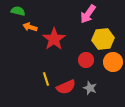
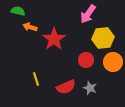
yellow hexagon: moved 1 px up
yellow line: moved 10 px left
